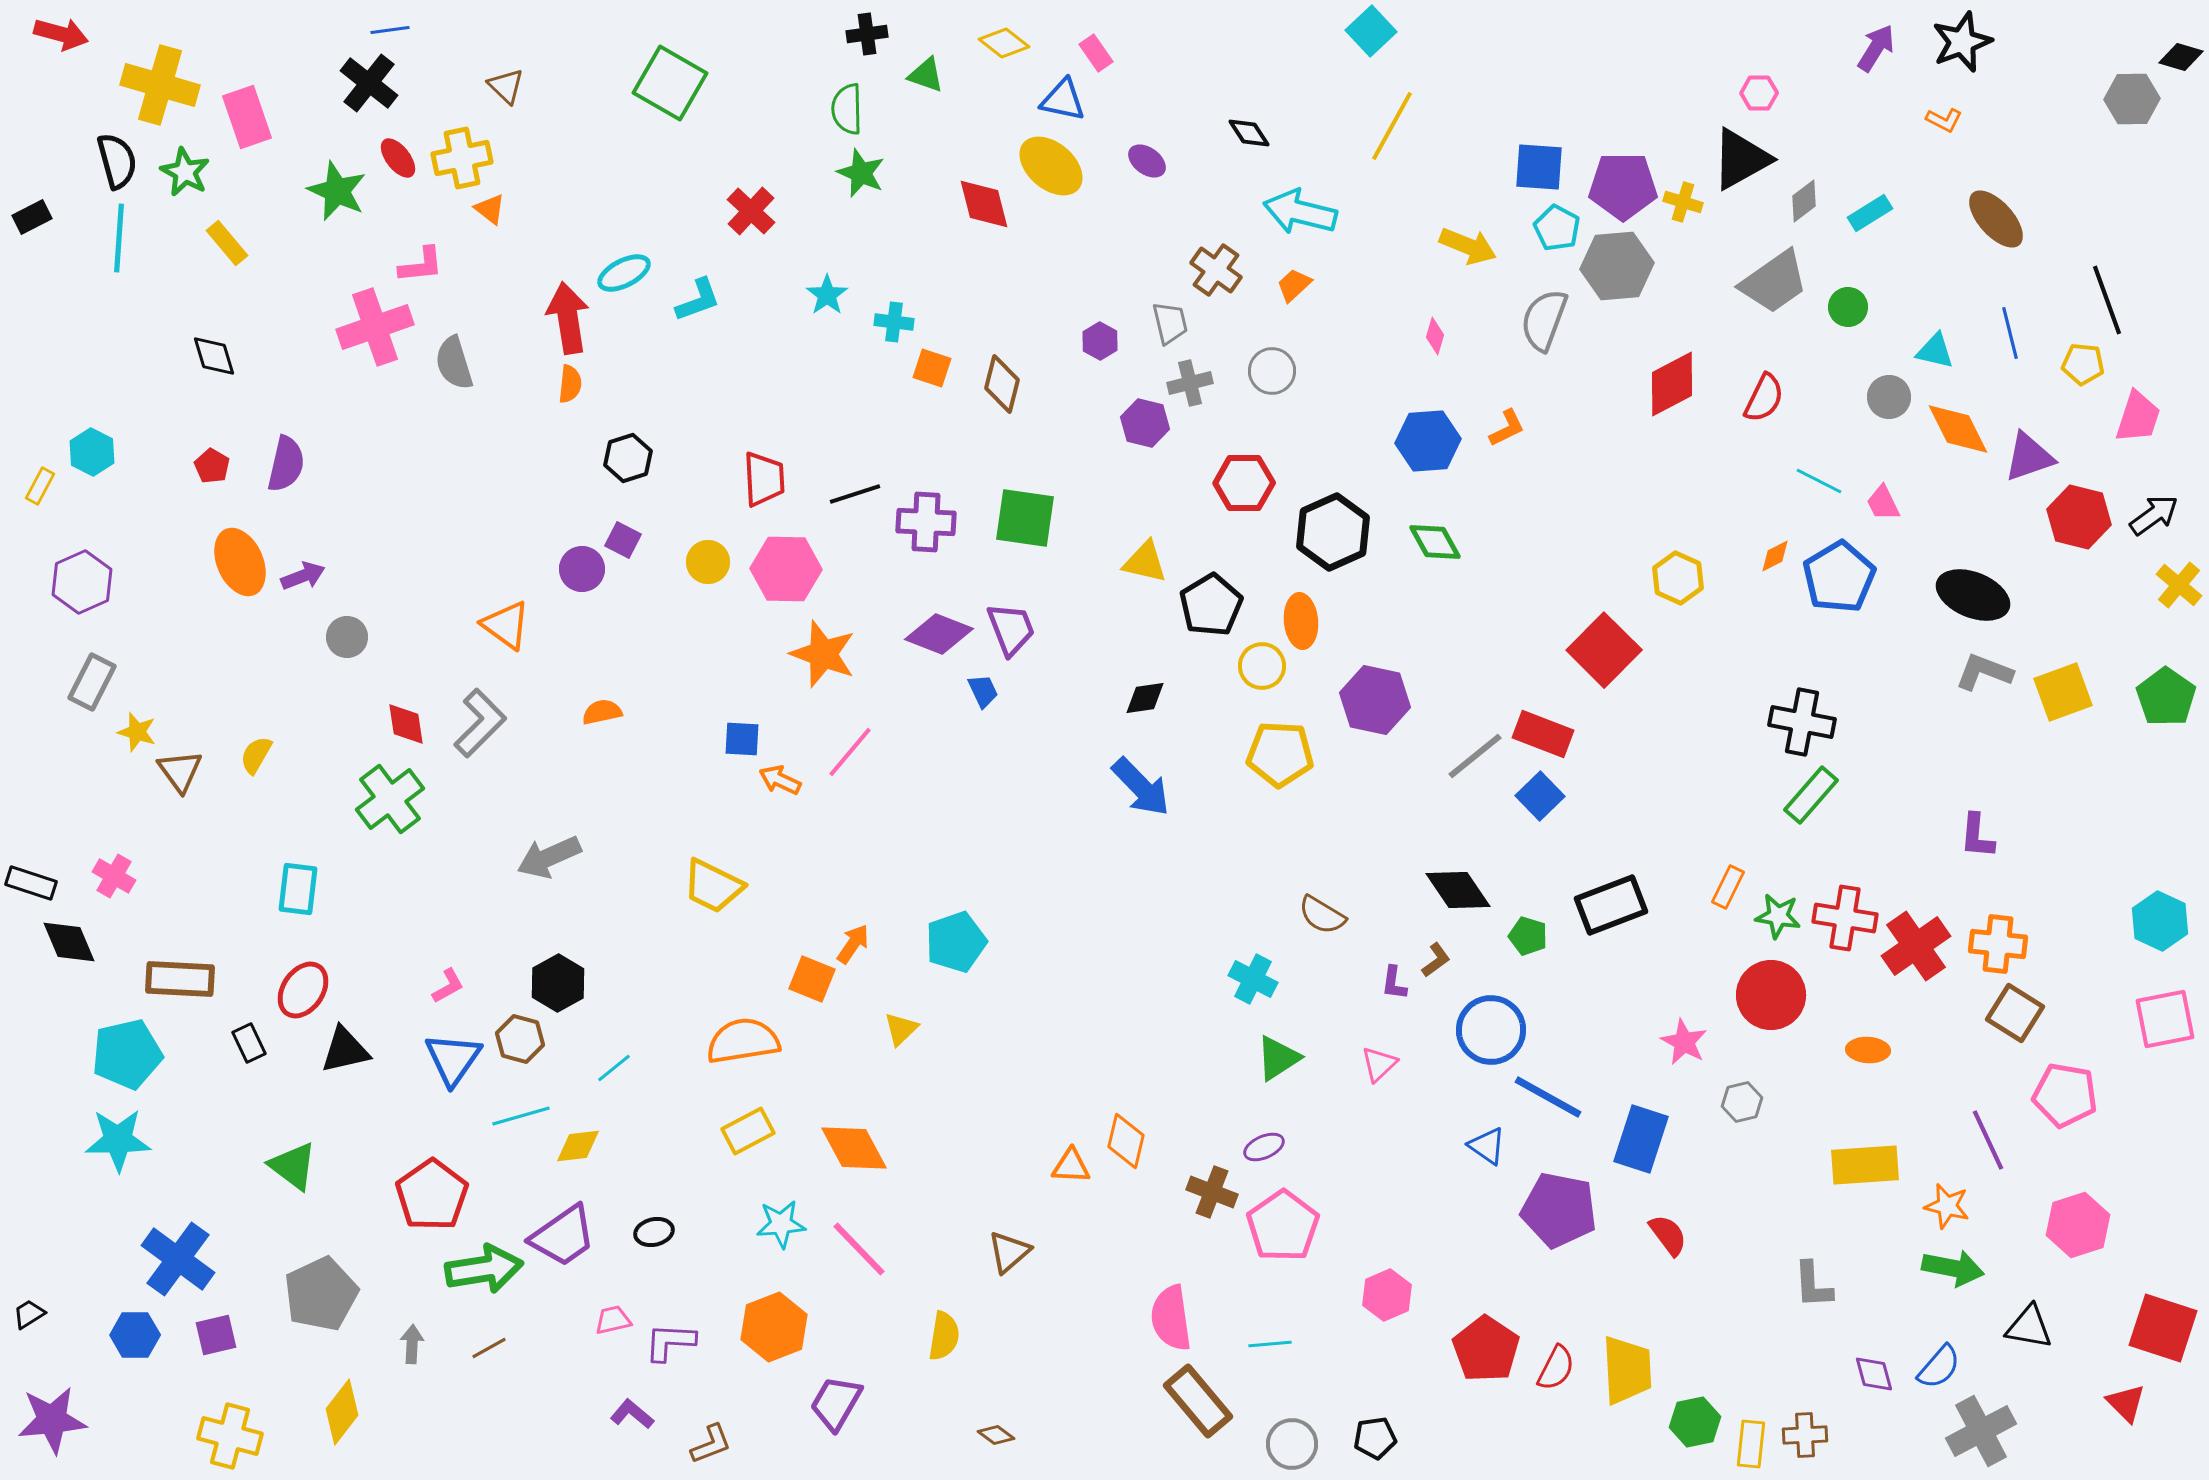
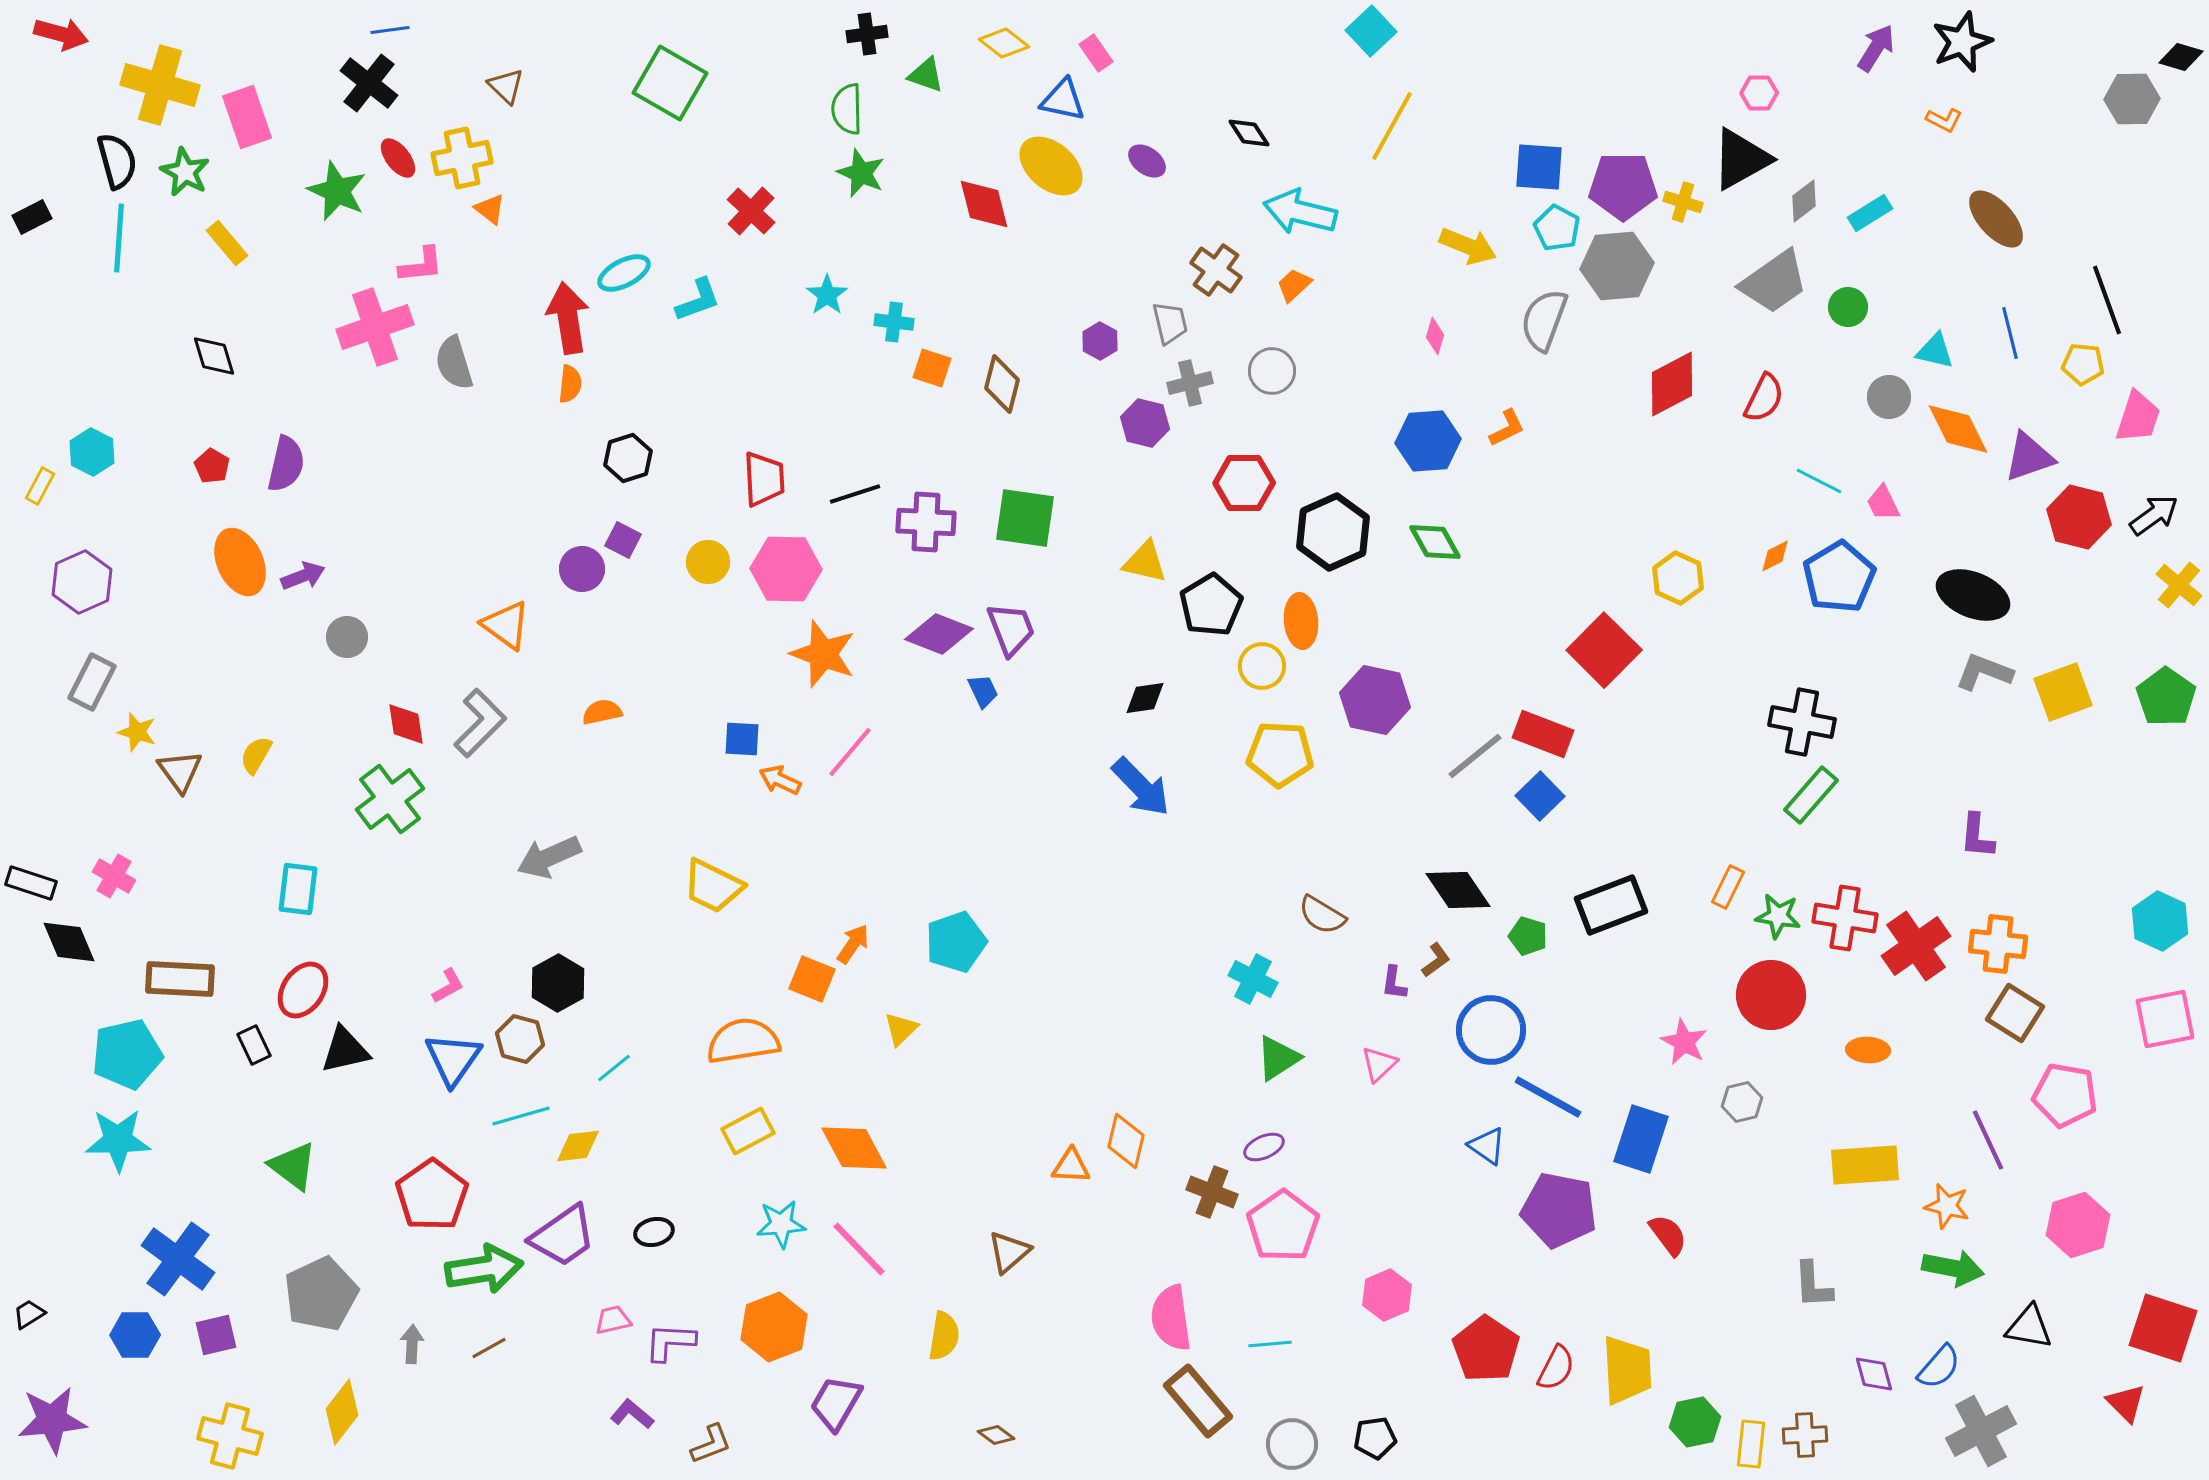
black rectangle at (249, 1043): moved 5 px right, 2 px down
